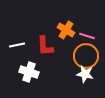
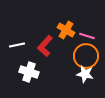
red L-shape: rotated 45 degrees clockwise
